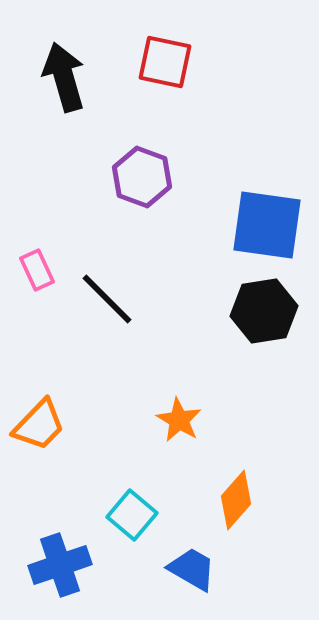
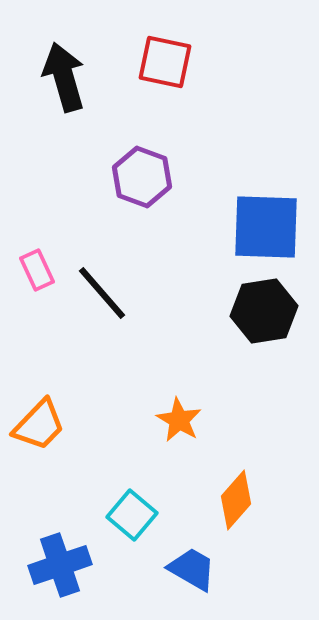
blue square: moved 1 px left, 2 px down; rotated 6 degrees counterclockwise
black line: moved 5 px left, 6 px up; rotated 4 degrees clockwise
